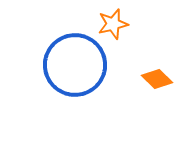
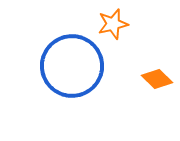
blue circle: moved 3 px left, 1 px down
